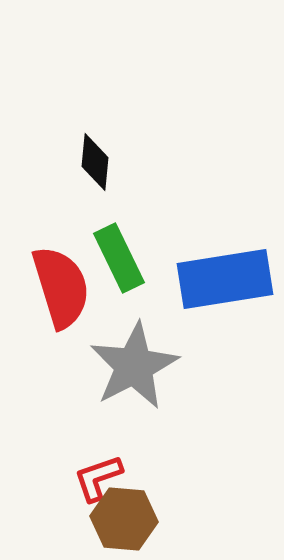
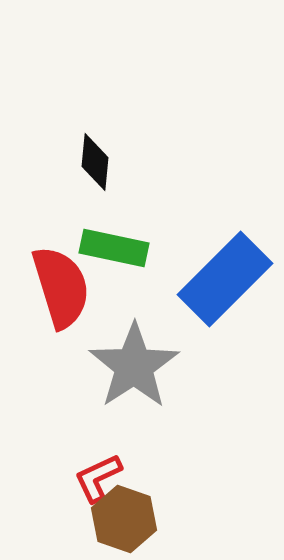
green rectangle: moved 5 px left, 10 px up; rotated 52 degrees counterclockwise
blue rectangle: rotated 36 degrees counterclockwise
gray star: rotated 6 degrees counterclockwise
red L-shape: rotated 6 degrees counterclockwise
brown hexagon: rotated 14 degrees clockwise
